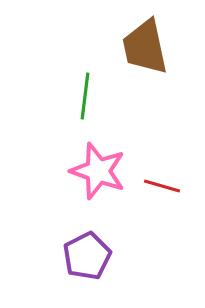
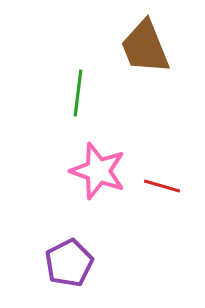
brown trapezoid: rotated 10 degrees counterclockwise
green line: moved 7 px left, 3 px up
purple pentagon: moved 18 px left, 7 px down
